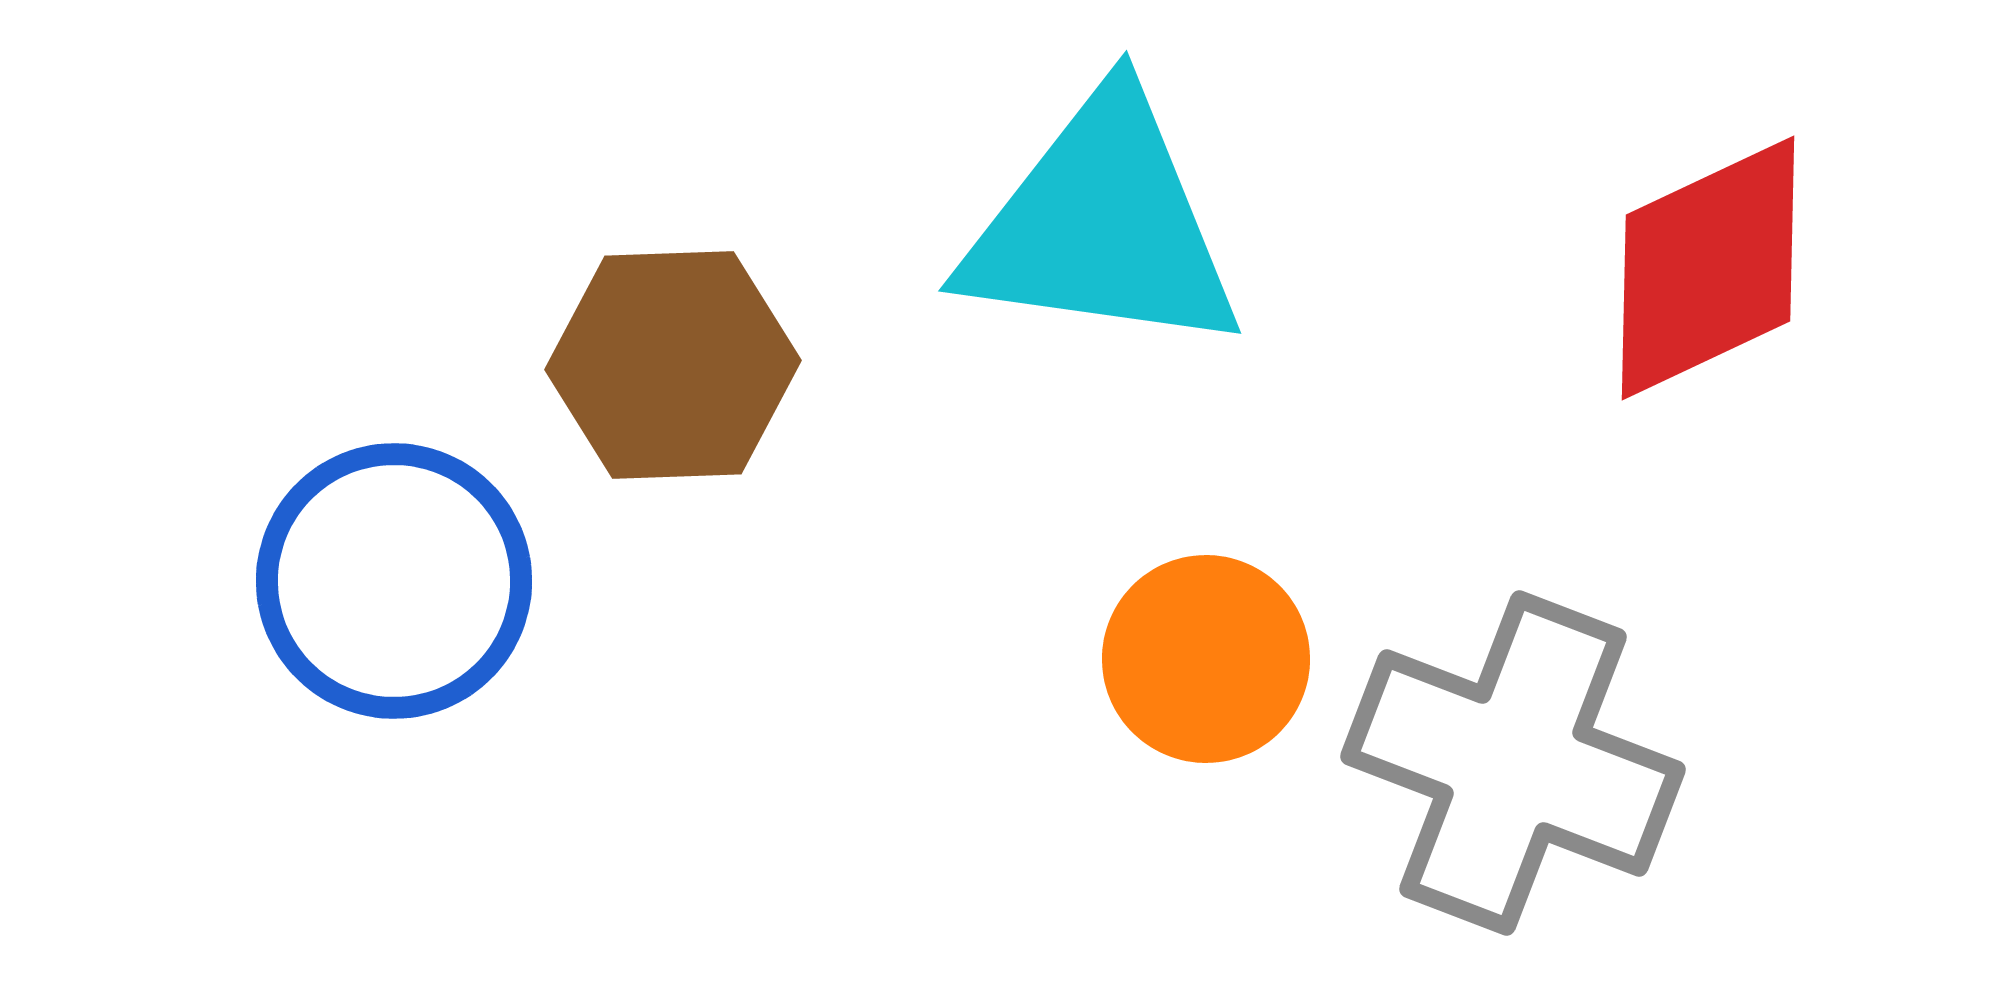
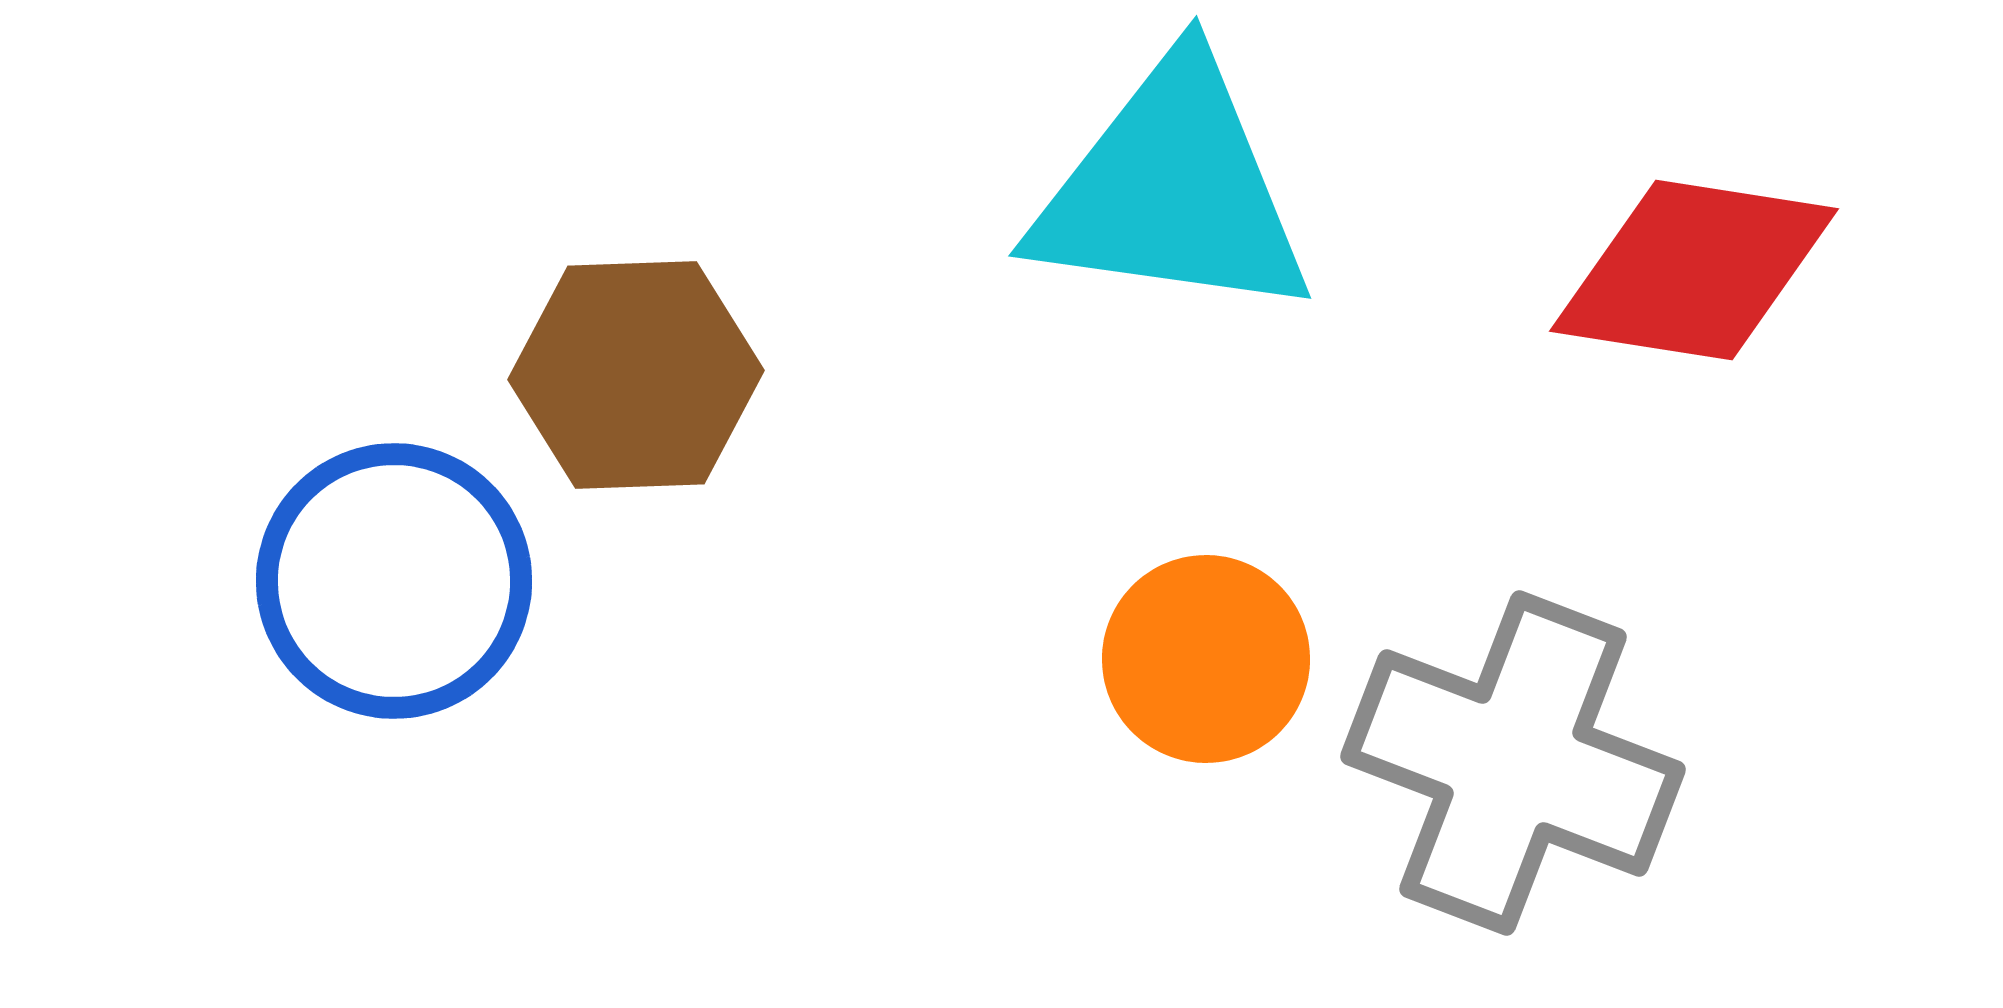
cyan triangle: moved 70 px right, 35 px up
red diamond: moved 14 px left, 2 px down; rotated 34 degrees clockwise
brown hexagon: moved 37 px left, 10 px down
